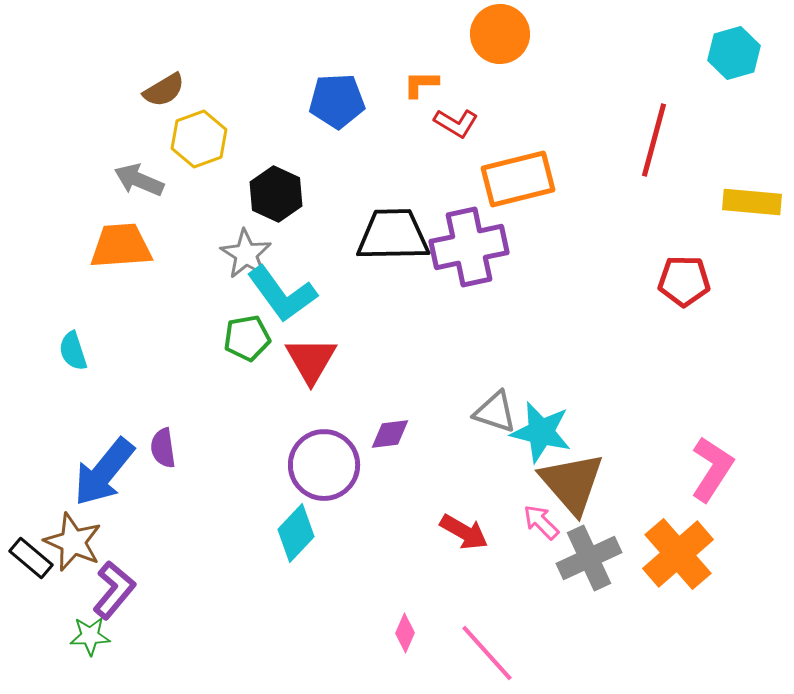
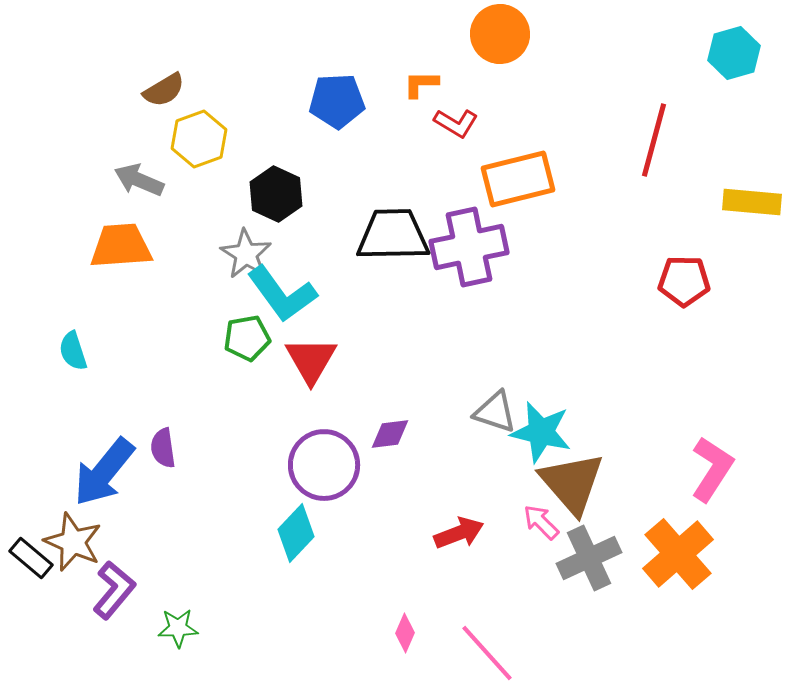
red arrow: moved 5 px left, 1 px down; rotated 51 degrees counterclockwise
green star: moved 88 px right, 8 px up
